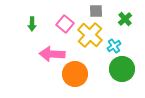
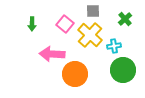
gray square: moved 3 px left
cyan cross: rotated 24 degrees clockwise
green circle: moved 1 px right, 1 px down
